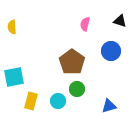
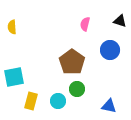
blue circle: moved 1 px left, 1 px up
blue triangle: rotated 28 degrees clockwise
